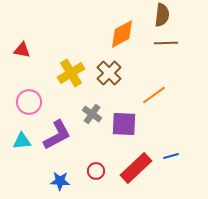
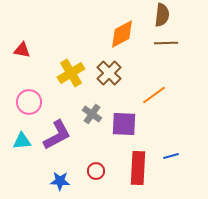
red rectangle: moved 2 px right; rotated 44 degrees counterclockwise
